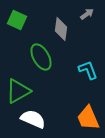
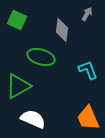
gray arrow: rotated 24 degrees counterclockwise
gray diamond: moved 1 px right, 1 px down
green ellipse: rotated 44 degrees counterclockwise
green triangle: moved 5 px up
